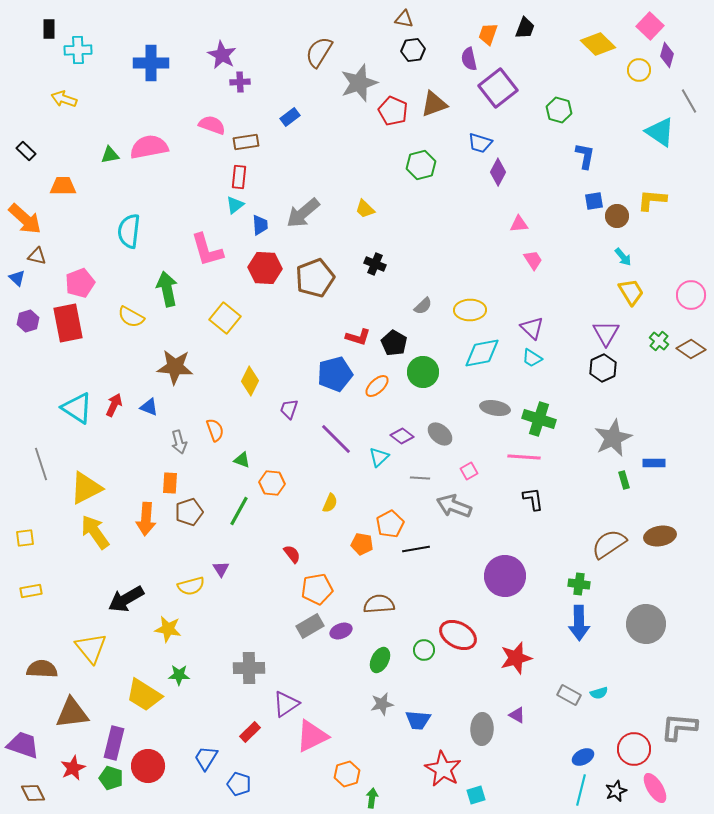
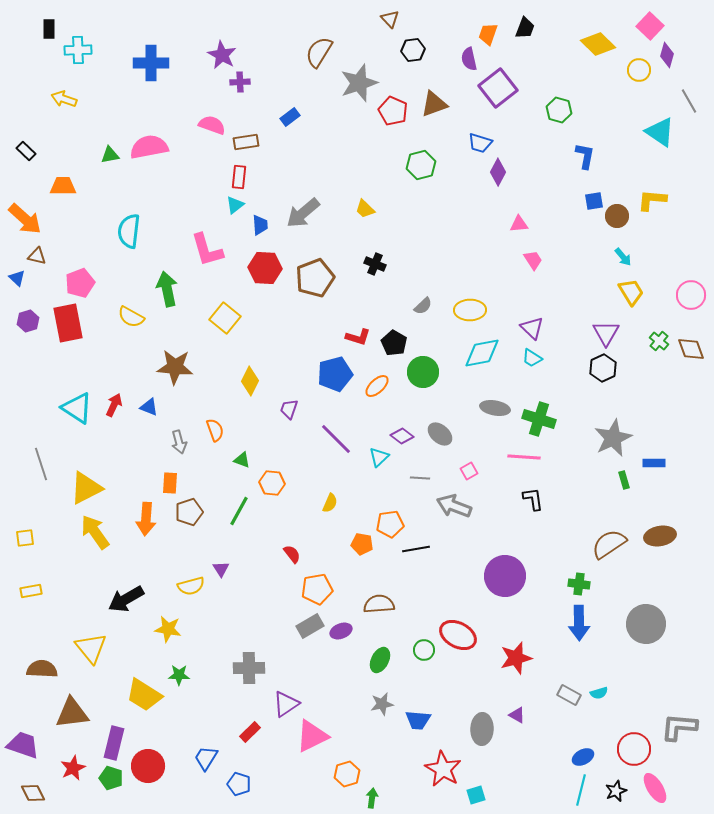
brown triangle at (404, 19): moved 14 px left; rotated 36 degrees clockwise
brown diamond at (691, 349): rotated 36 degrees clockwise
orange pentagon at (390, 524): rotated 20 degrees clockwise
